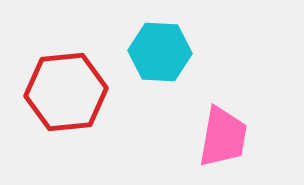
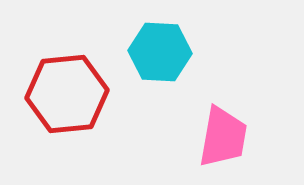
red hexagon: moved 1 px right, 2 px down
